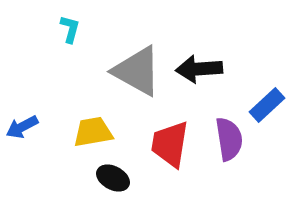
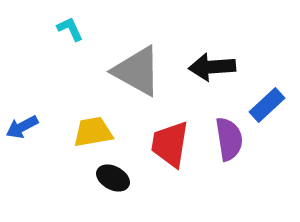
cyan L-shape: rotated 40 degrees counterclockwise
black arrow: moved 13 px right, 2 px up
